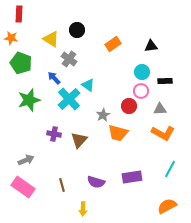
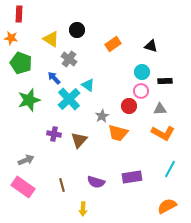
black triangle: rotated 24 degrees clockwise
gray star: moved 1 px left, 1 px down
